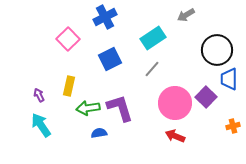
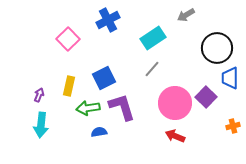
blue cross: moved 3 px right, 3 px down
black circle: moved 2 px up
blue square: moved 6 px left, 19 px down
blue trapezoid: moved 1 px right, 1 px up
purple arrow: rotated 48 degrees clockwise
purple L-shape: moved 2 px right, 1 px up
cyan arrow: rotated 140 degrees counterclockwise
blue semicircle: moved 1 px up
